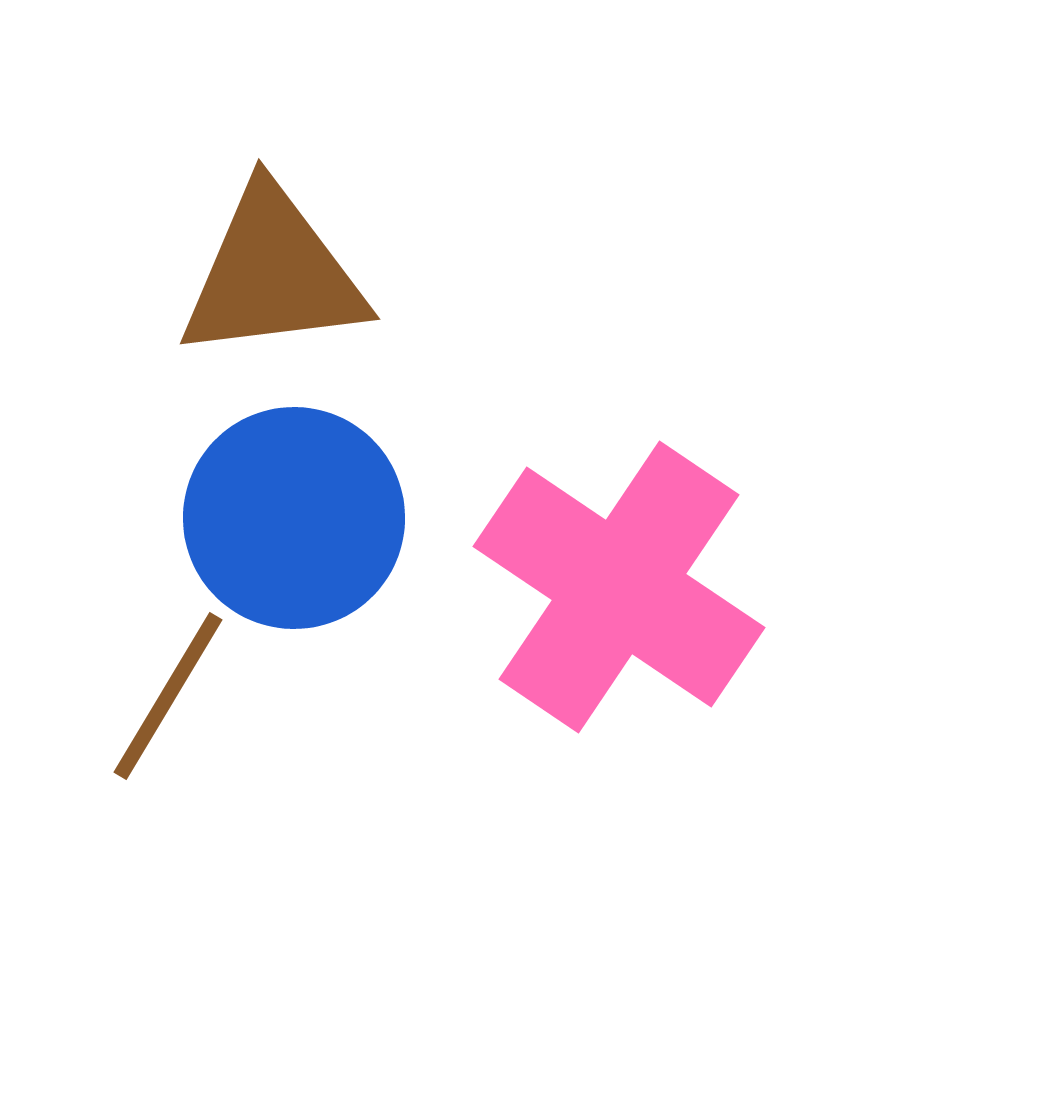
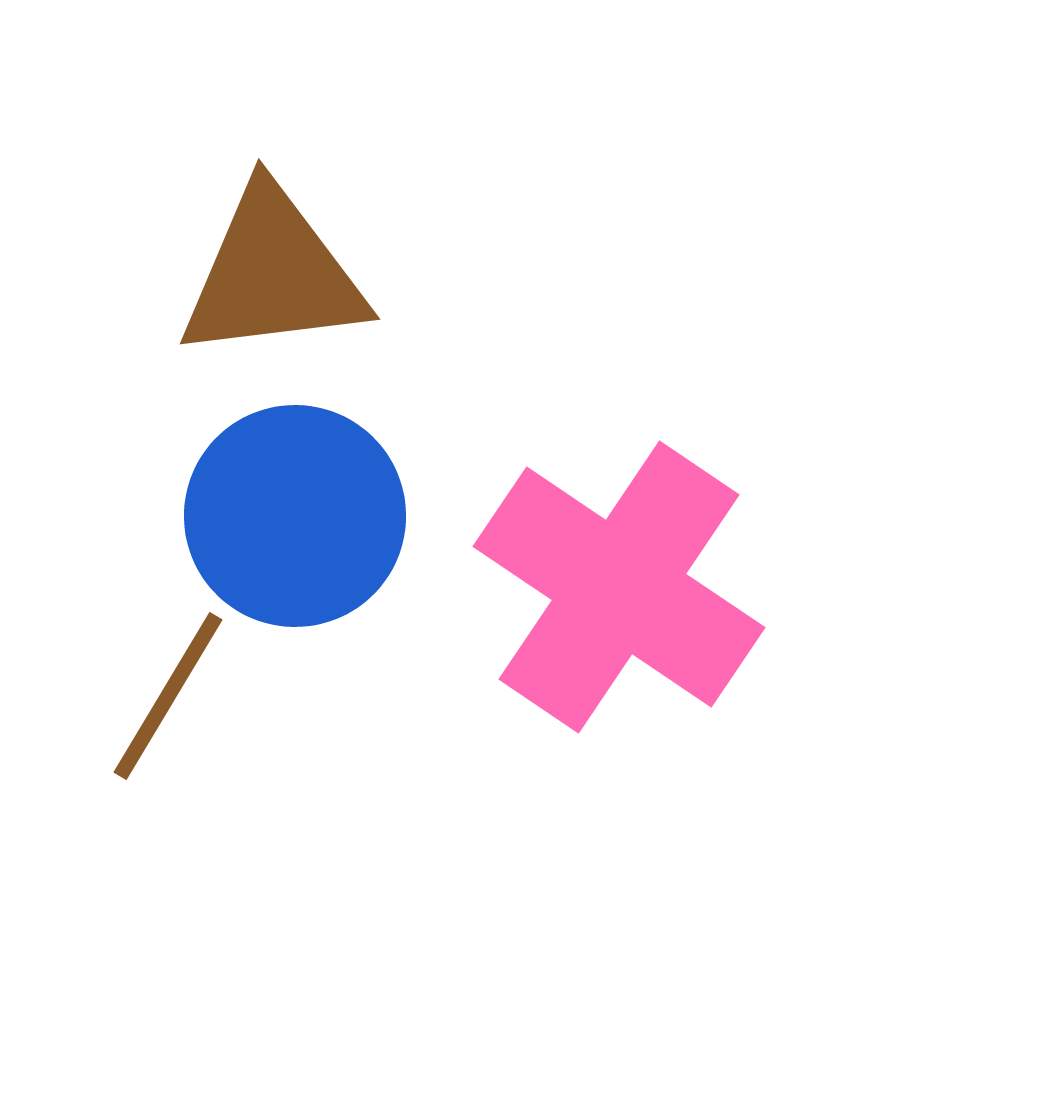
blue circle: moved 1 px right, 2 px up
